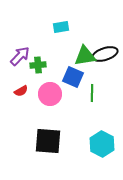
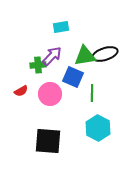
purple arrow: moved 32 px right
cyan hexagon: moved 4 px left, 16 px up
